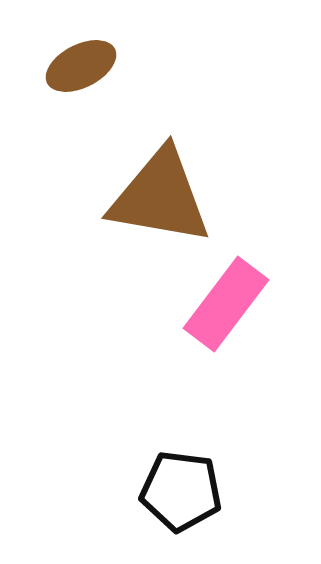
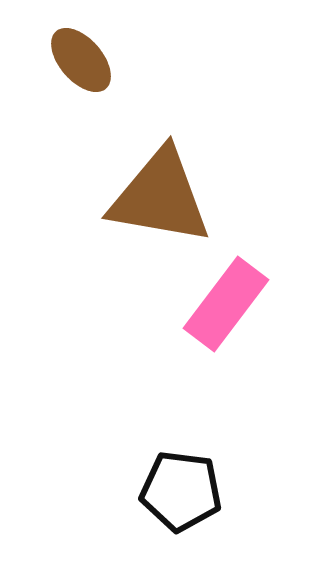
brown ellipse: moved 6 px up; rotated 76 degrees clockwise
